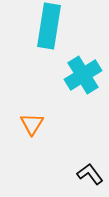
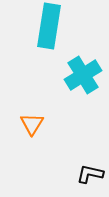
black L-shape: rotated 40 degrees counterclockwise
